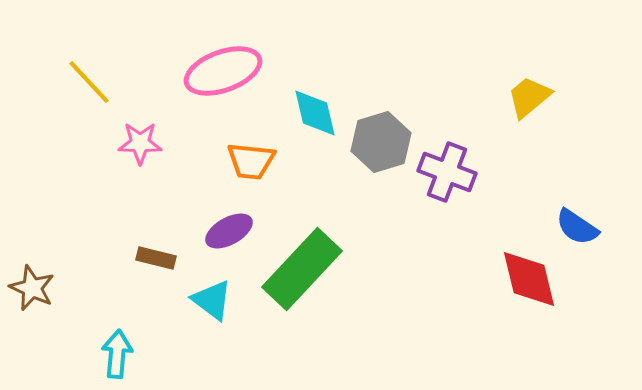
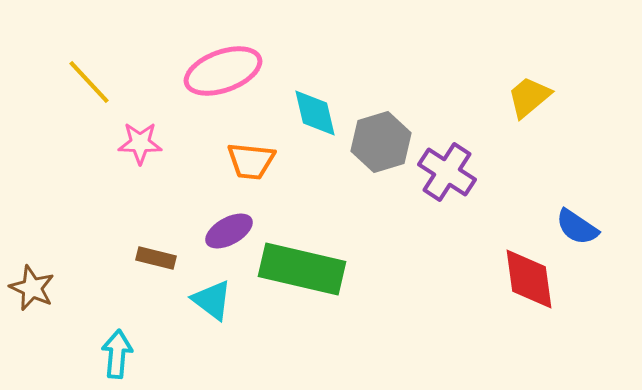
purple cross: rotated 12 degrees clockwise
green rectangle: rotated 60 degrees clockwise
red diamond: rotated 6 degrees clockwise
